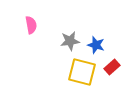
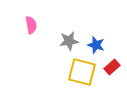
gray star: moved 1 px left
